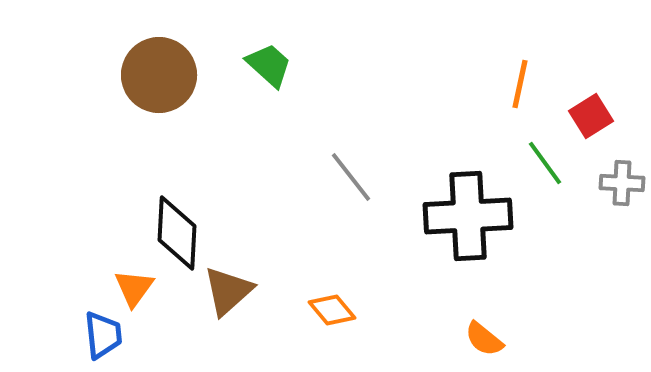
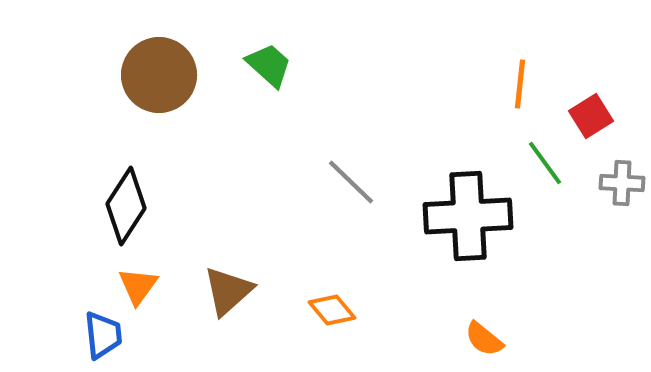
orange line: rotated 6 degrees counterclockwise
gray line: moved 5 px down; rotated 8 degrees counterclockwise
black diamond: moved 51 px left, 27 px up; rotated 30 degrees clockwise
orange triangle: moved 4 px right, 2 px up
